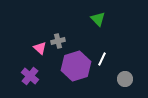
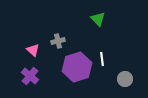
pink triangle: moved 7 px left, 2 px down
white line: rotated 32 degrees counterclockwise
purple hexagon: moved 1 px right, 1 px down
